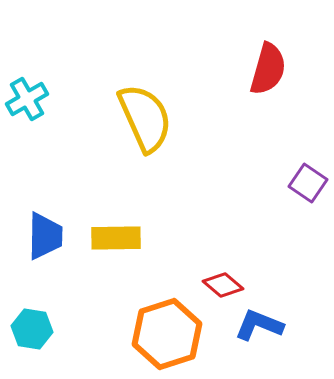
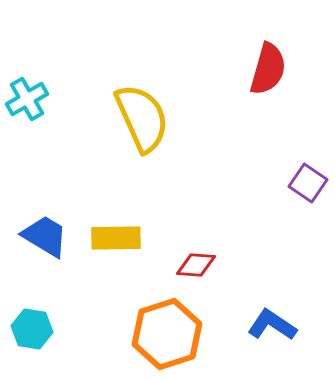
yellow semicircle: moved 3 px left
blue trapezoid: rotated 60 degrees counterclockwise
red diamond: moved 27 px left, 20 px up; rotated 36 degrees counterclockwise
blue L-shape: moved 13 px right; rotated 12 degrees clockwise
